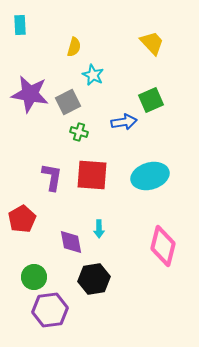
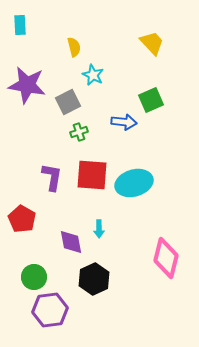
yellow semicircle: rotated 30 degrees counterclockwise
purple star: moved 3 px left, 9 px up
blue arrow: rotated 15 degrees clockwise
green cross: rotated 36 degrees counterclockwise
cyan ellipse: moved 16 px left, 7 px down
red pentagon: rotated 12 degrees counterclockwise
pink diamond: moved 3 px right, 12 px down
black hexagon: rotated 16 degrees counterclockwise
